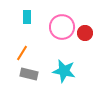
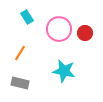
cyan rectangle: rotated 32 degrees counterclockwise
pink circle: moved 3 px left, 2 px down
orange line: moved 2 px left
gray rectangle: moved 9 px left, 9 px down
